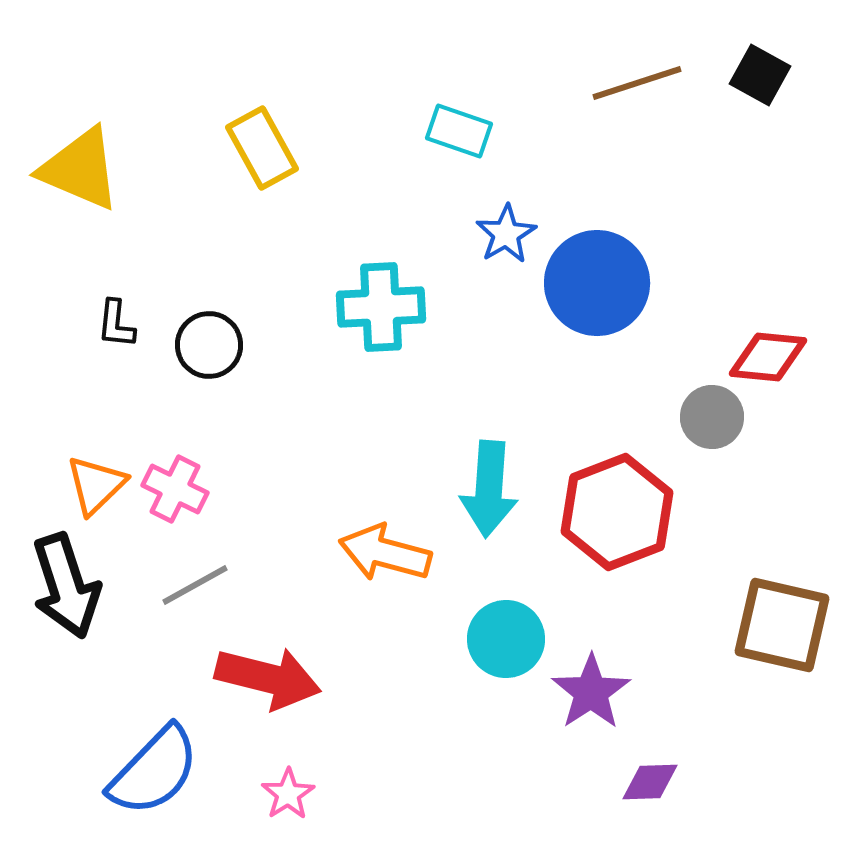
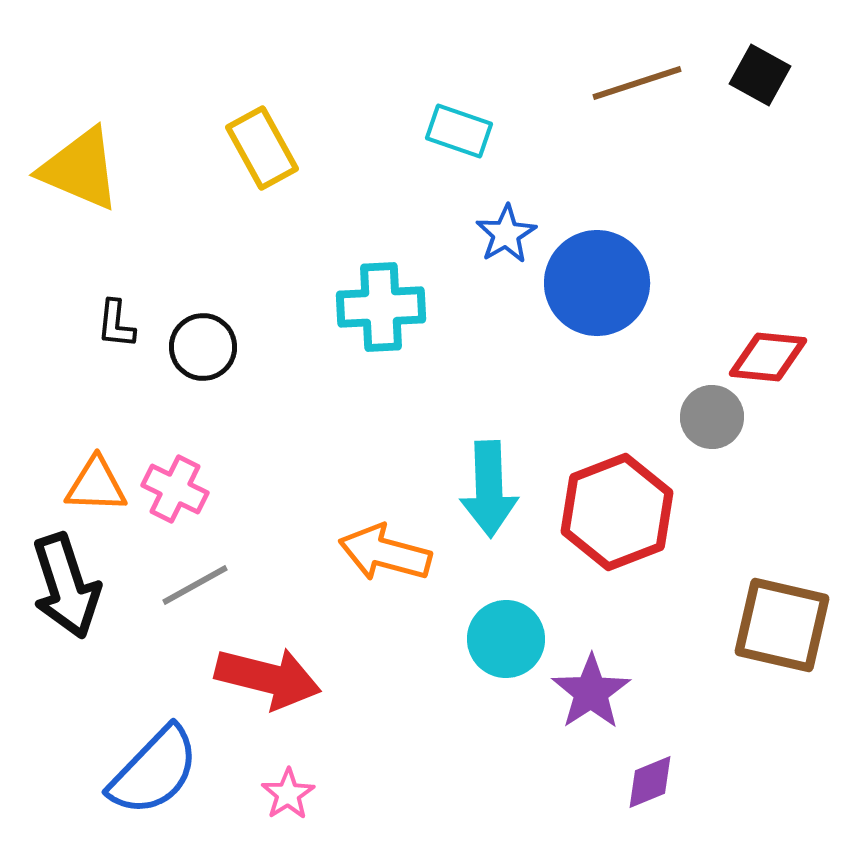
black circle: moved 6 px left, 2 px down
orange triangle: rotated 46 degrees clockwise
cyan arrow: rotated 6 degrees counterclockwise
purple diamond: rotated 20 degrees counterclockwise
